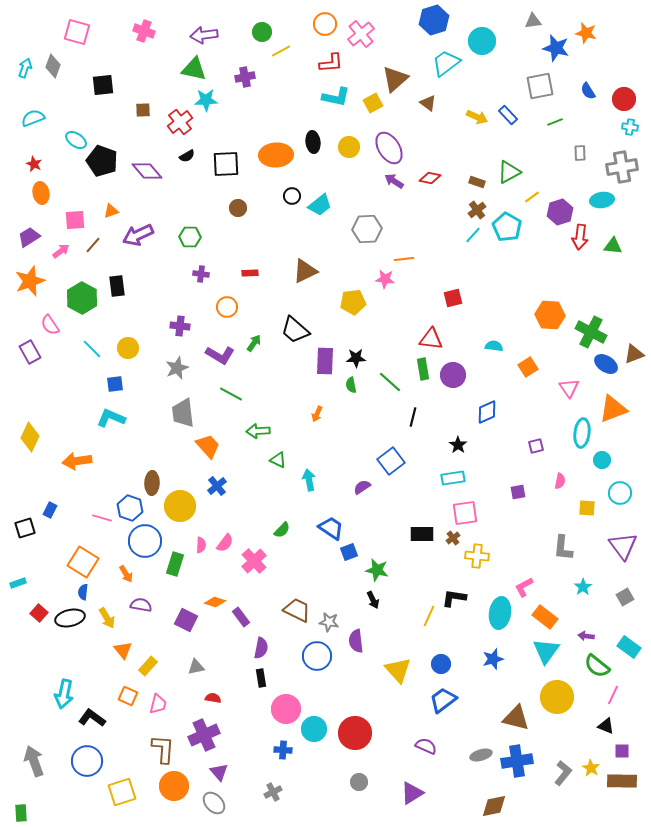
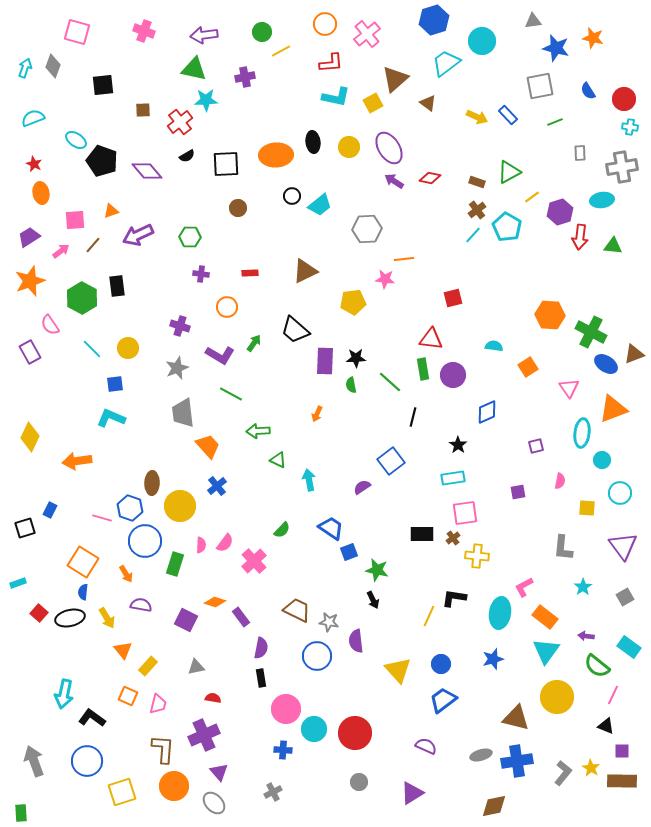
orange star at (586, 33): moved 7 px right, 5 px down
pink cross at (361, 34): moved 6 px right
purple cross at (180, 326): rotated 12 degrees clockwise
